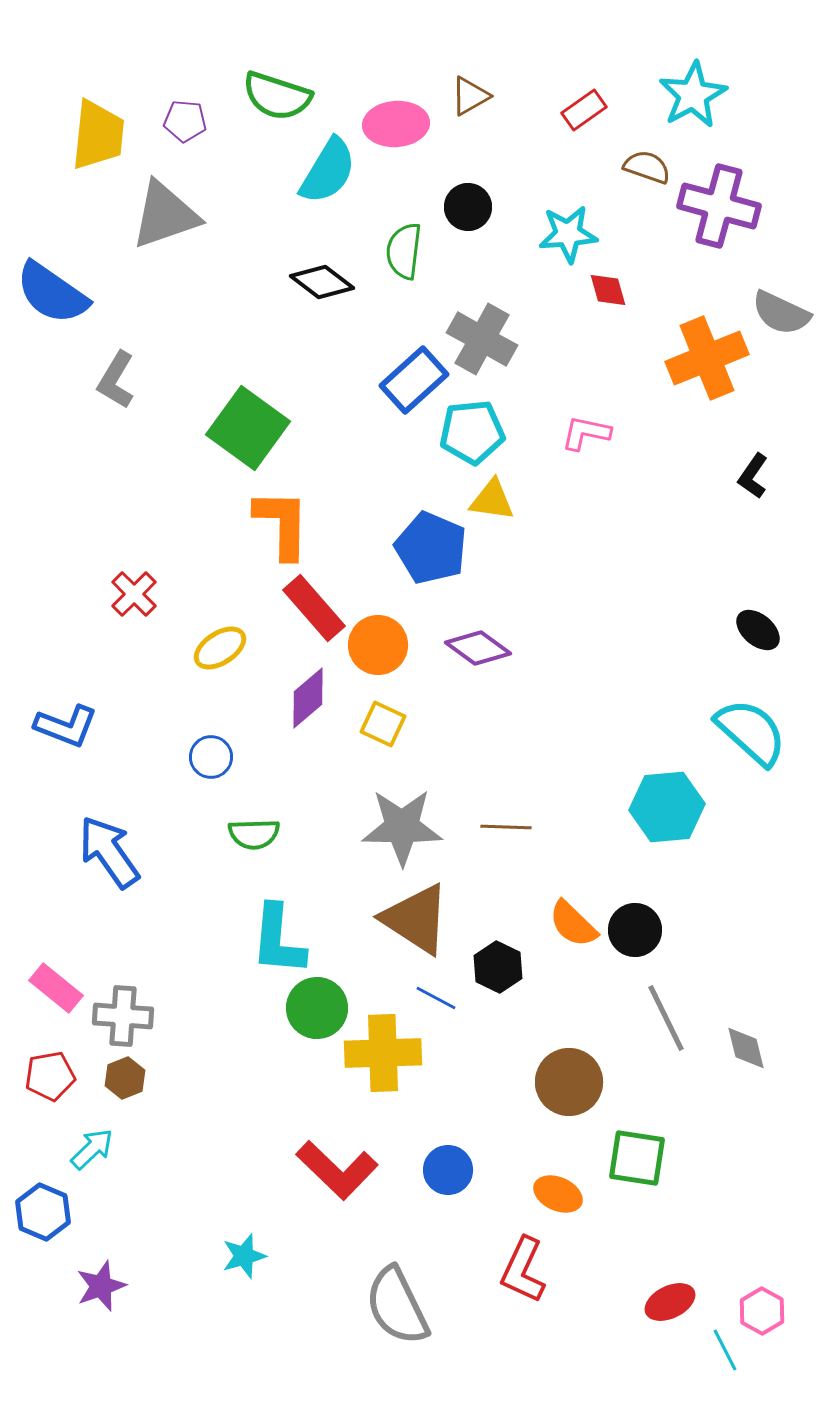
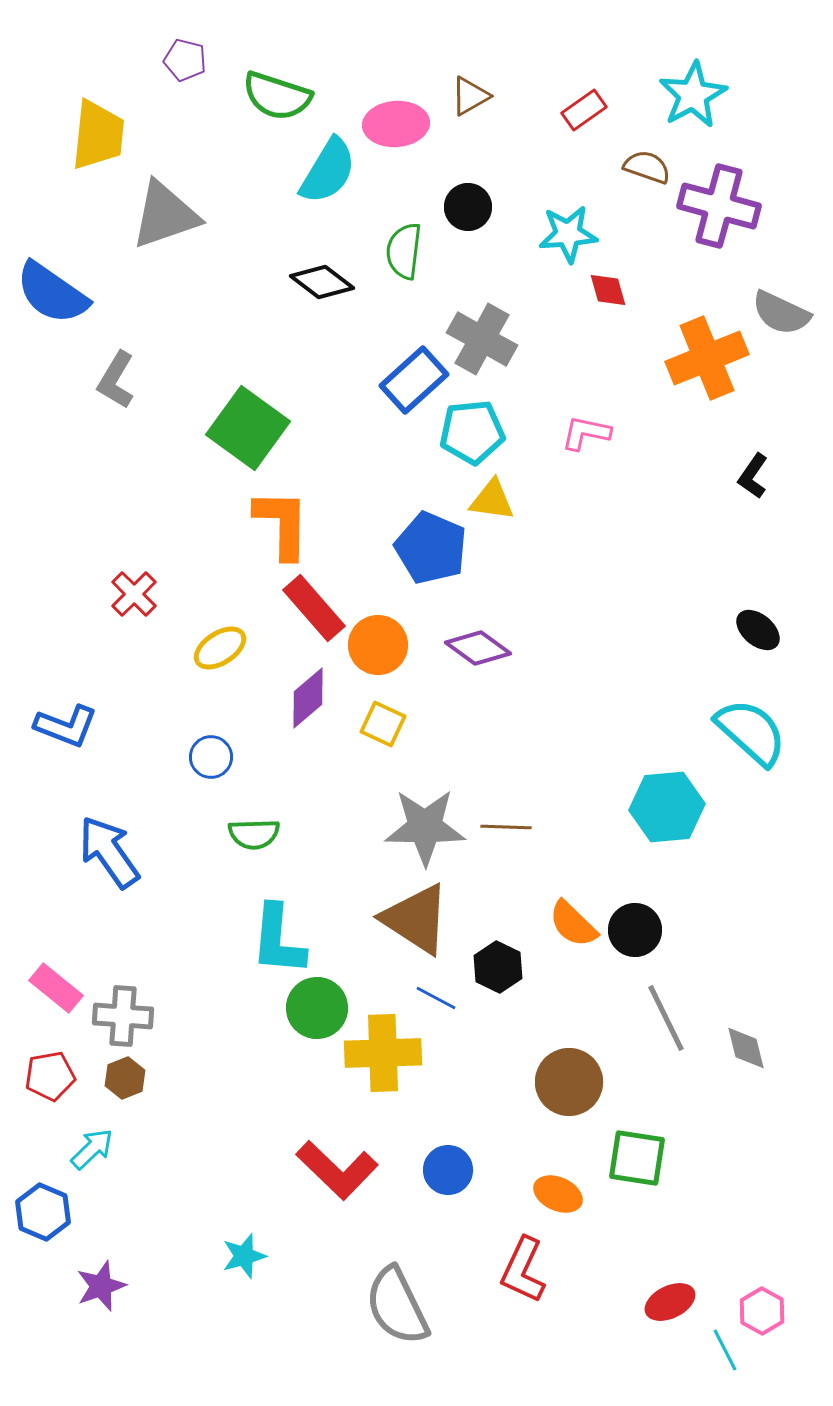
purple pentagon at (185, 121): moved 61 px up; rotated 9 degrees clockwise
gray star at (402, 827): moved 23 px right
